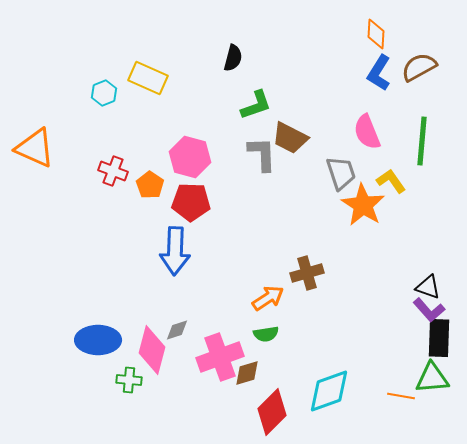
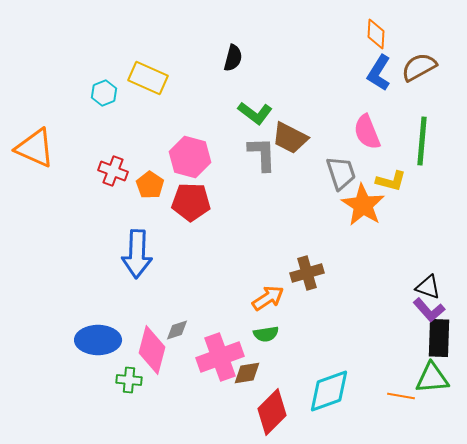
green L-shape: moved 1 px left, 8 px down; rotated 56 degrees clockwise
yellow L-shape: rotated 140 degrees clockwise
blue arrow: moved 38 px left, 3 px down
brown diamond: rotated 8 degrees clockwise
